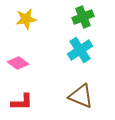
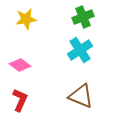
pink diamond: moved 2 px right, 2 px down
red L-shape: moved 2 px left, 2 px up; rotated 65 degrees counterclockwise
